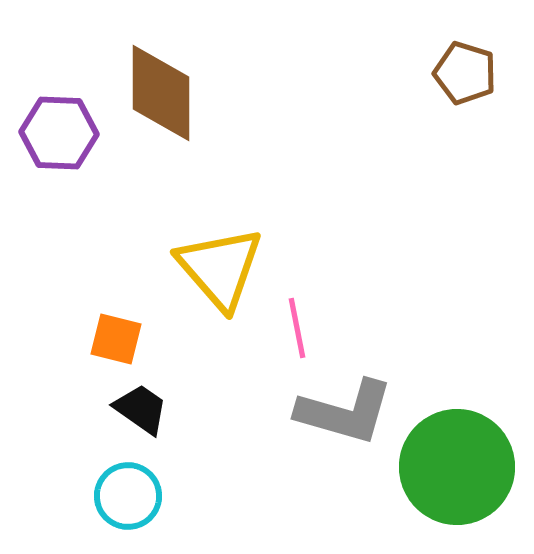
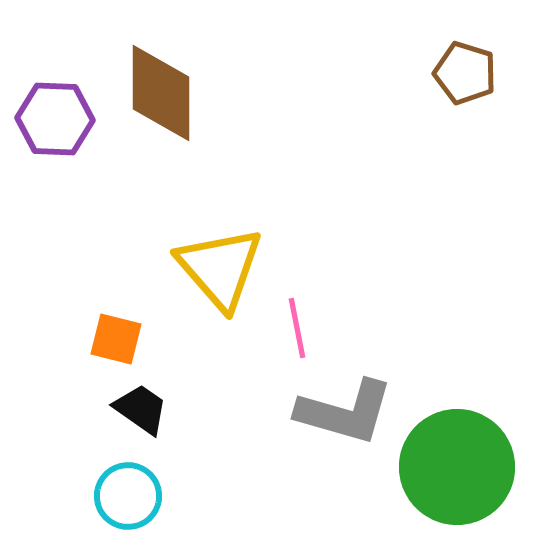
purple hexagon: moved 4 px left, 14 px up
